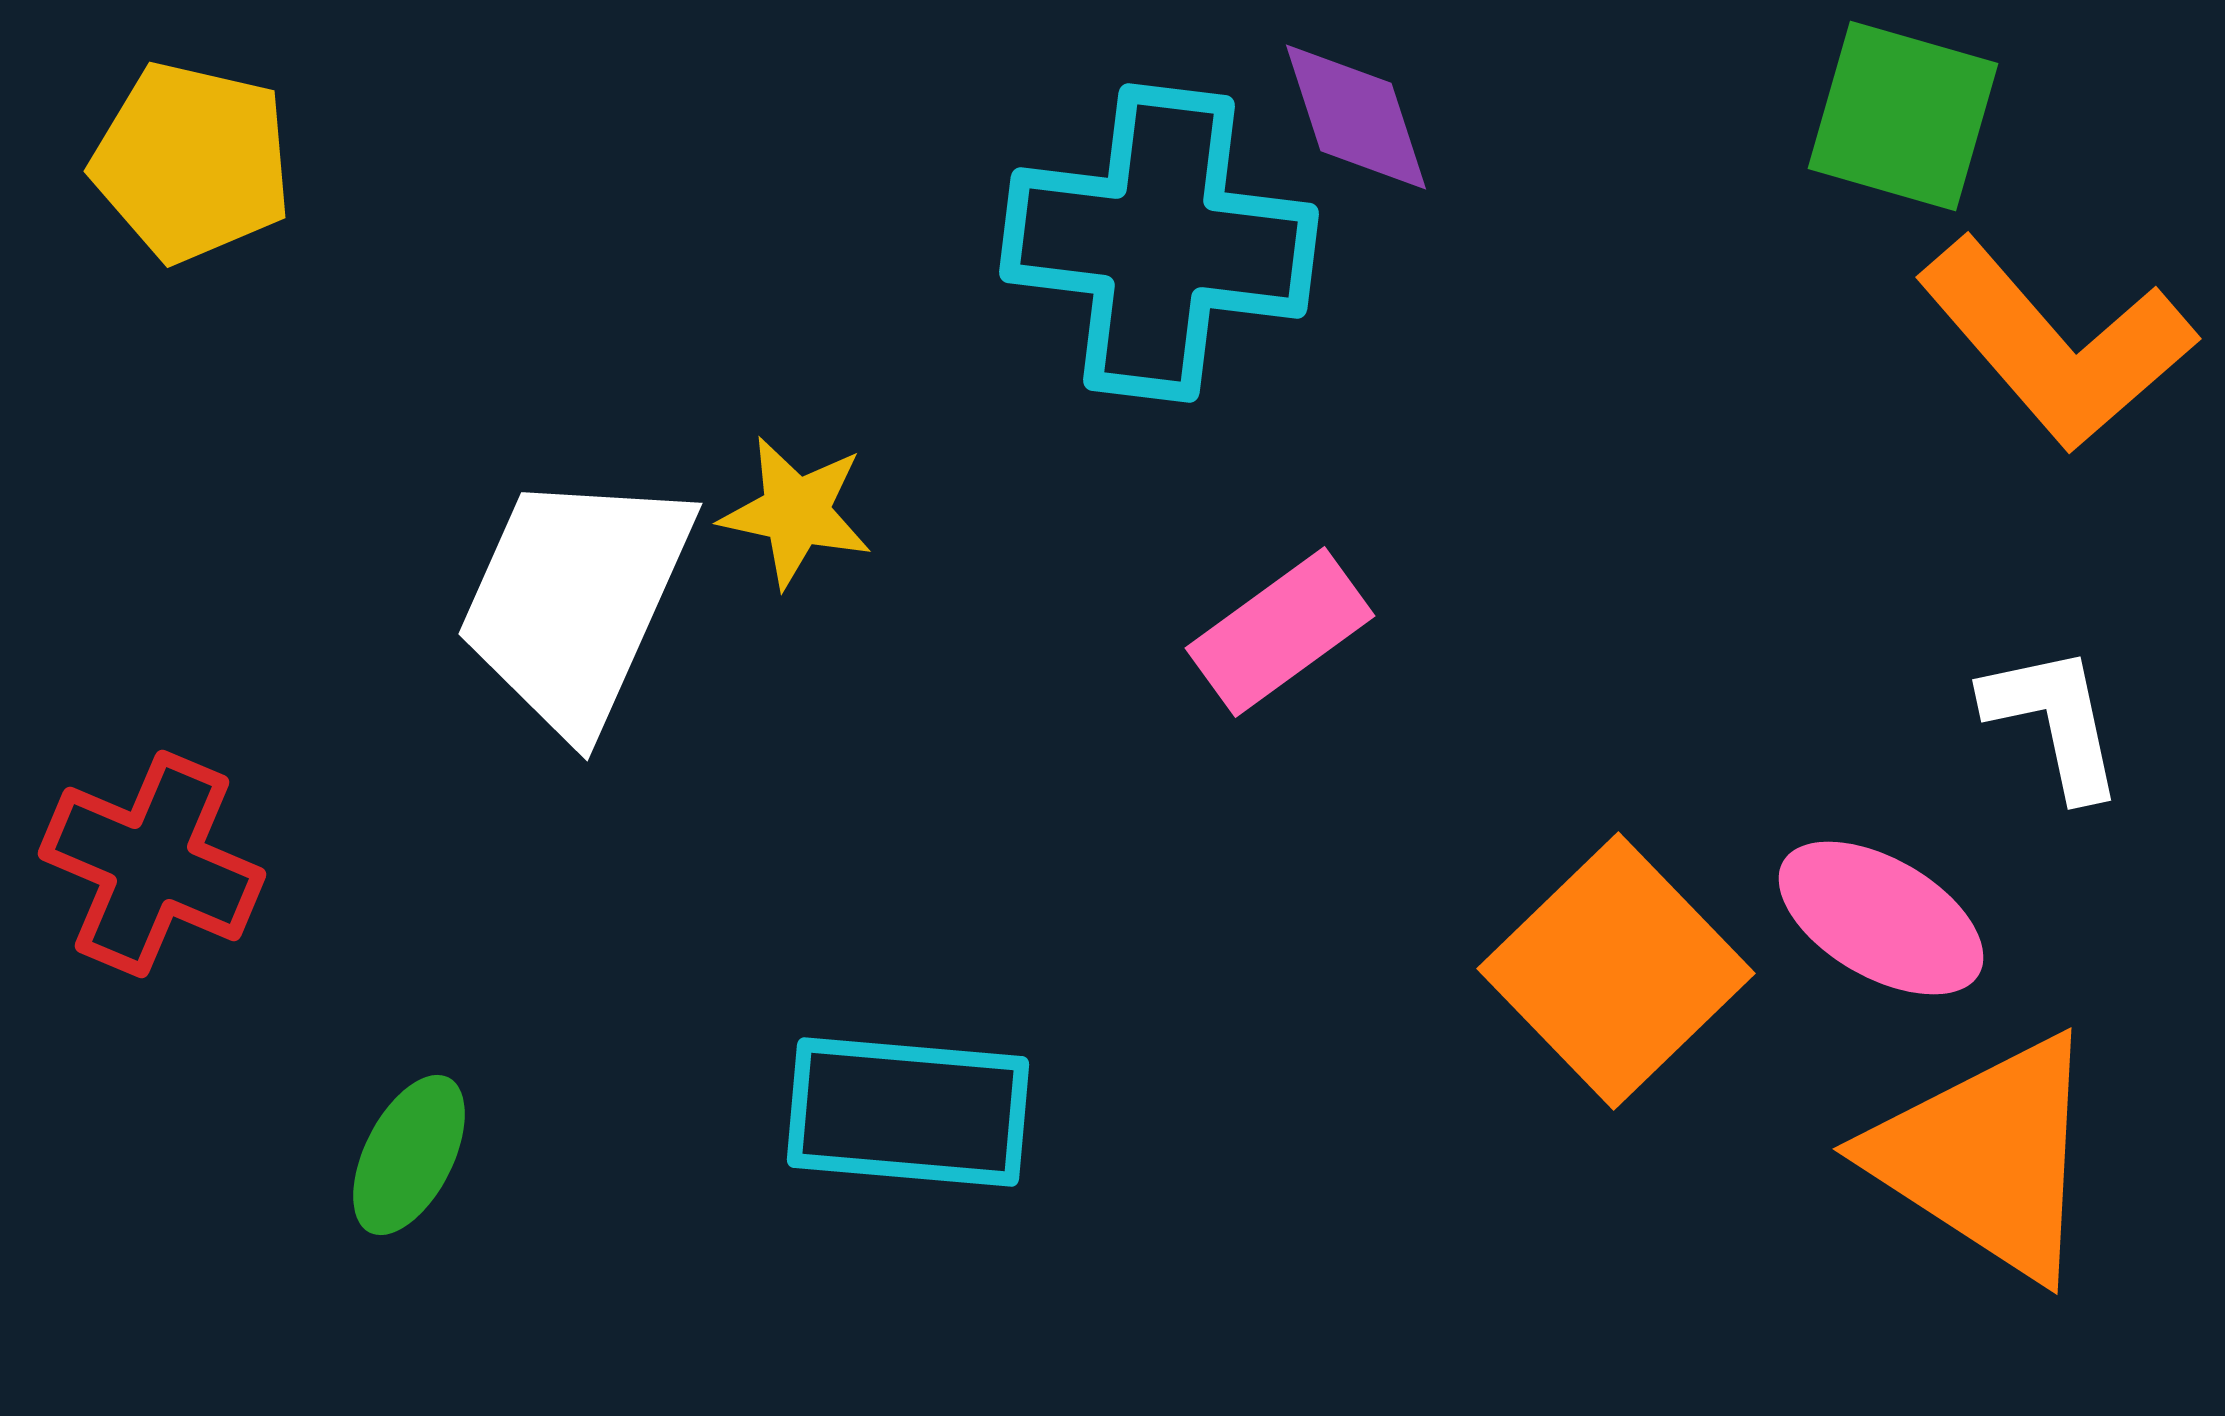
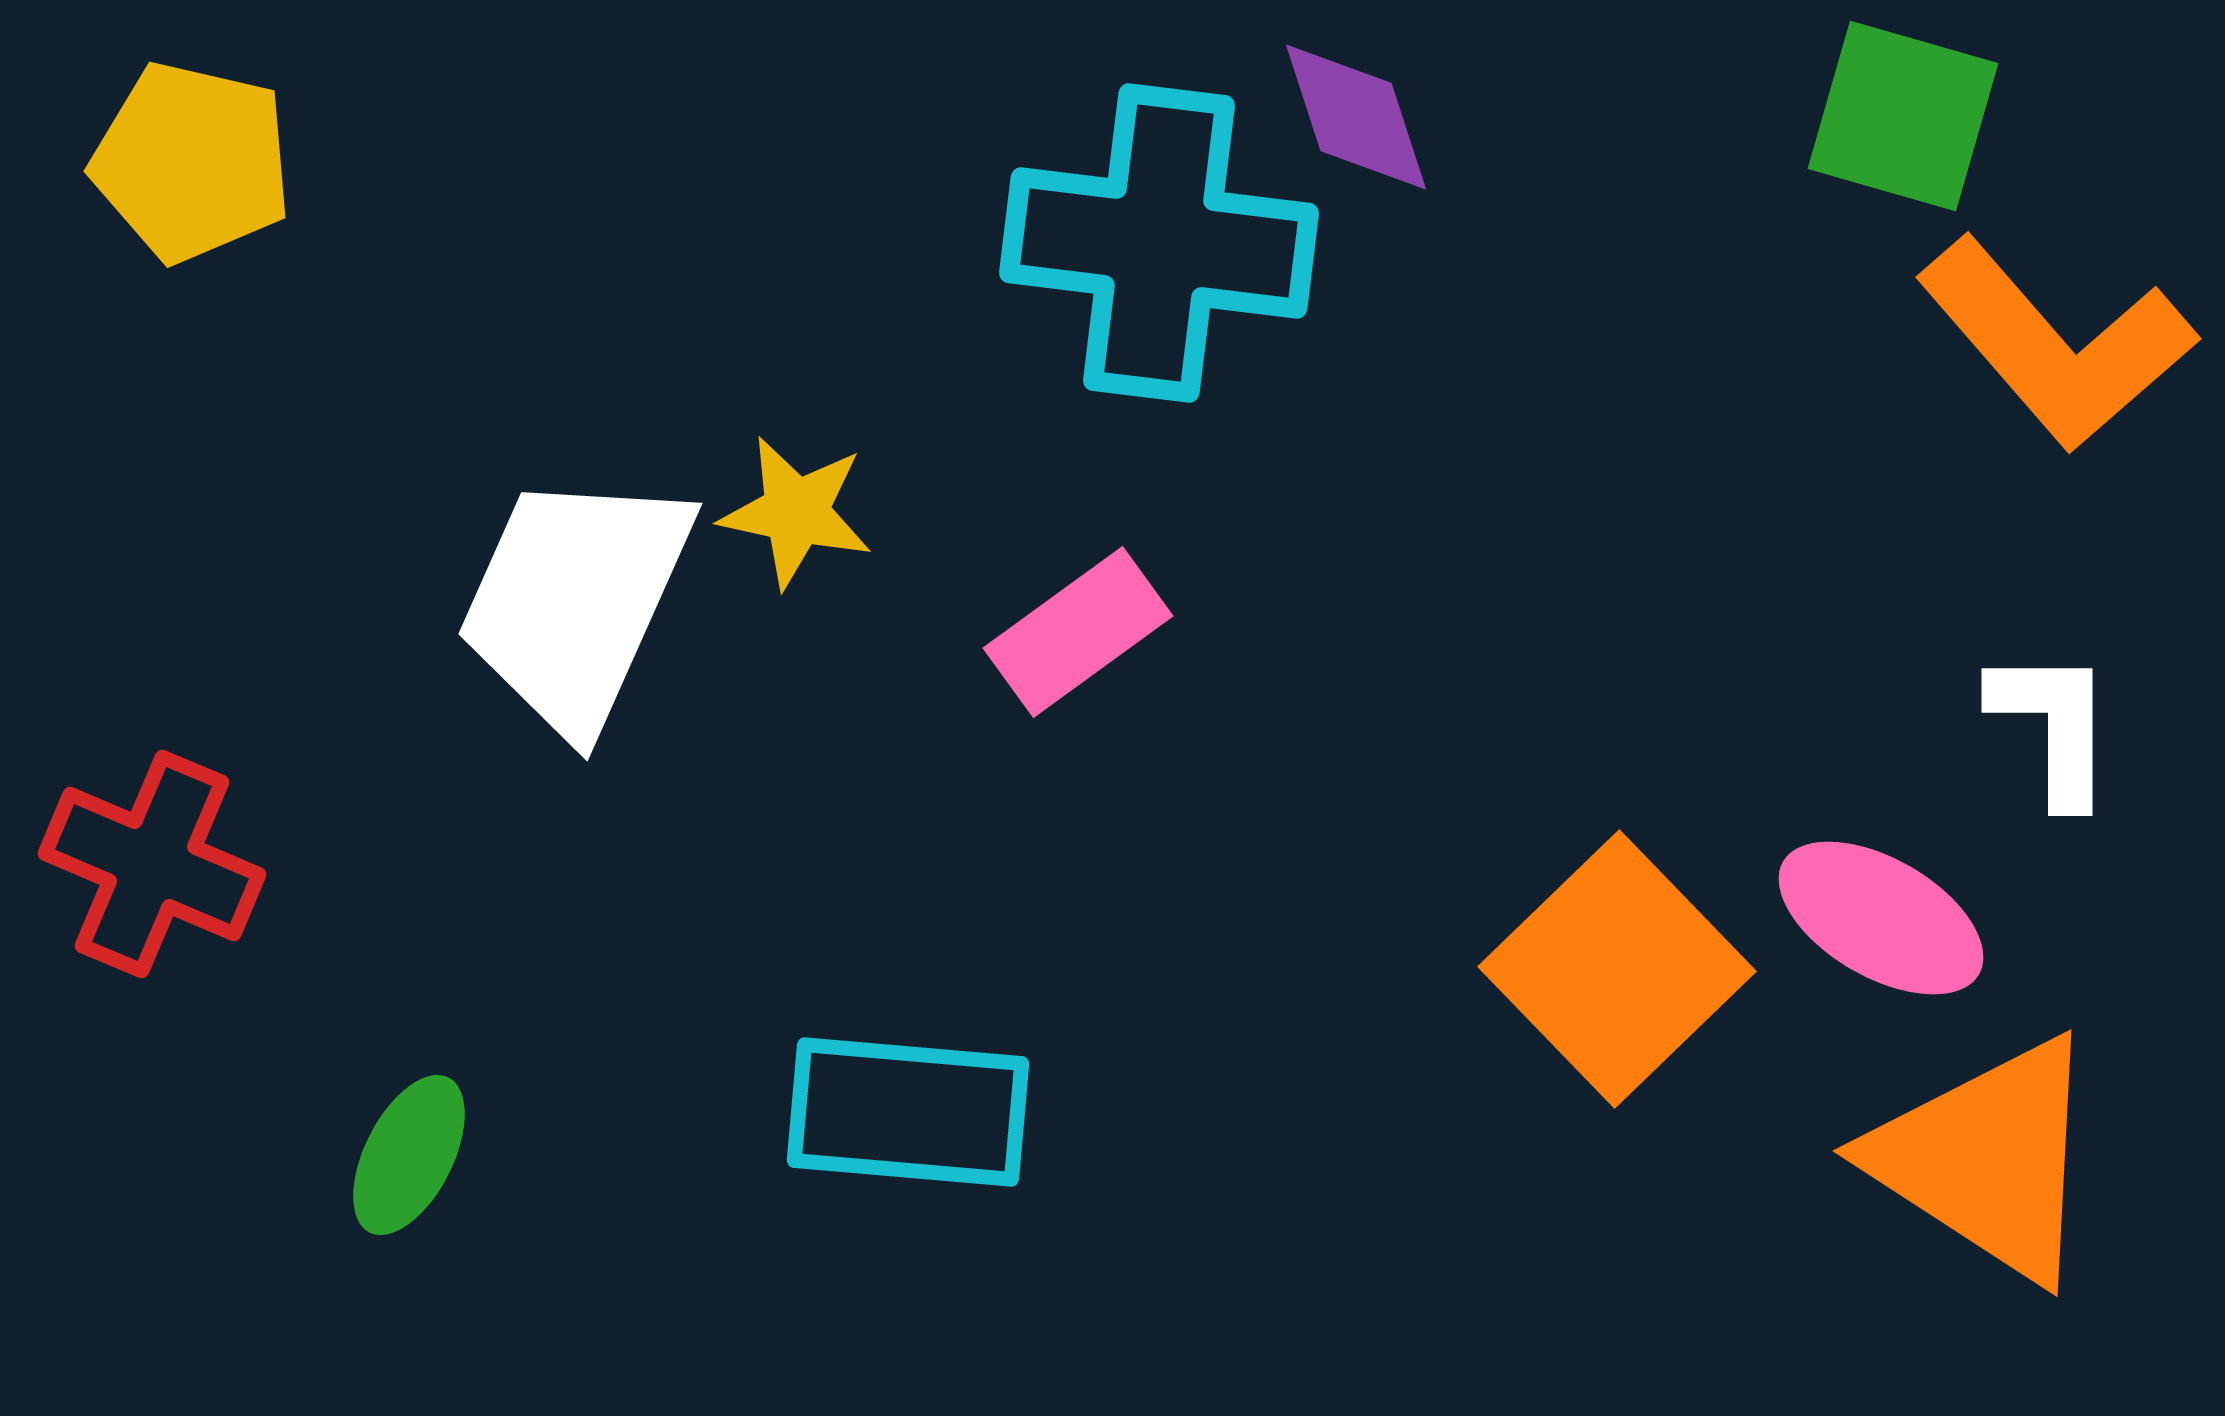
pink rectangle: moved 202 px left
white L-shape: moved 1 px left, 5 px down; rotated 12 degrees clockwise
orange square: moved 1 px right, 2 px up
orange triangle: moved 2 px down
